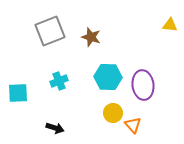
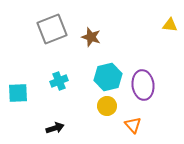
gray square: moved 2 px right, 2 px up
cyan hexagon: rotated 16 degrees counterclockwise
yellow circle: moved 6 px left, 7 px up
black arrow: rotated 36 degrees counterclockwise
